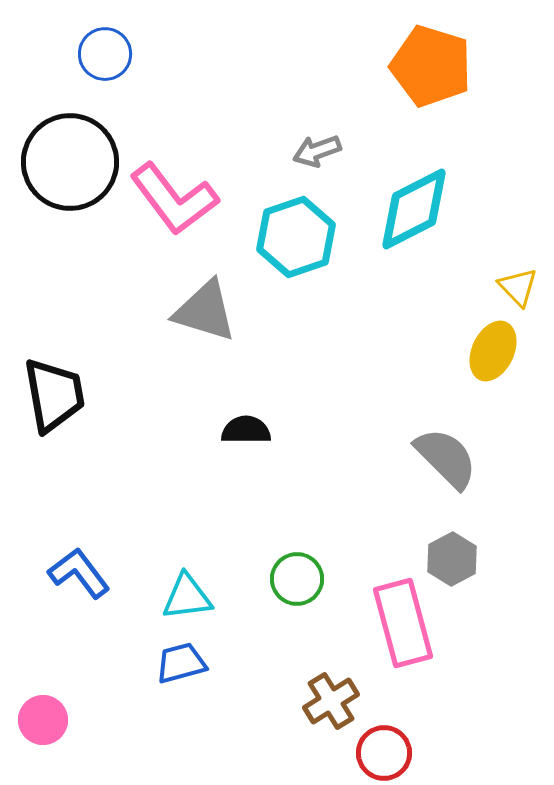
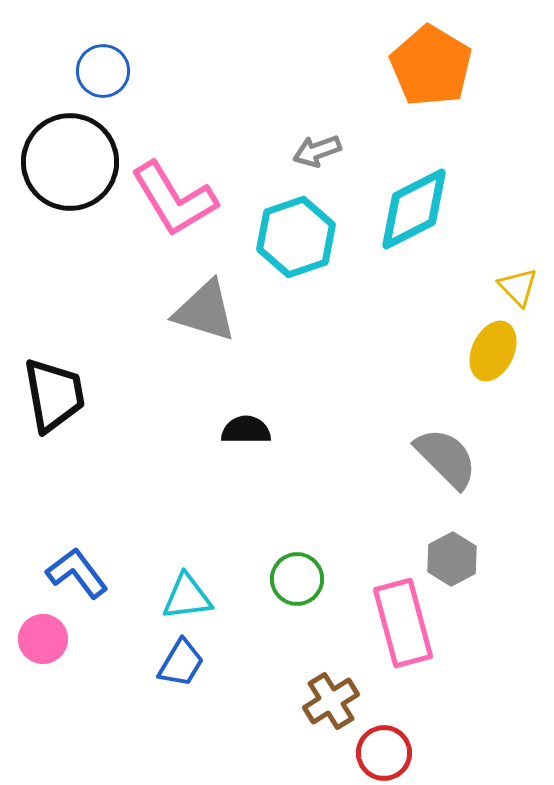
blue circle: moved 2 px left, 17 px down
orange pentagon: rotated 14 degrees clockwise
pink L-shape: rotated 6 degrees clockwise
blue L-shape: moved 2 px left
blue trapezoid: rotated 136 degrees clockwise
pink circle: moved 81 px up
